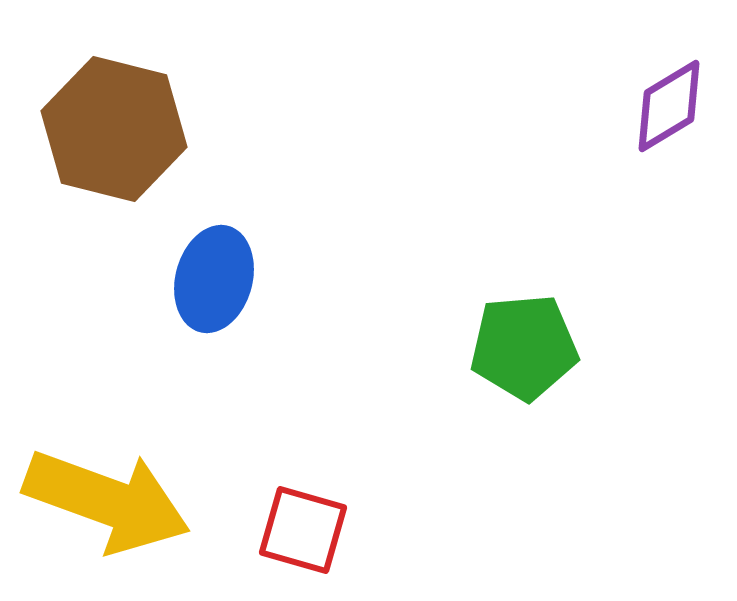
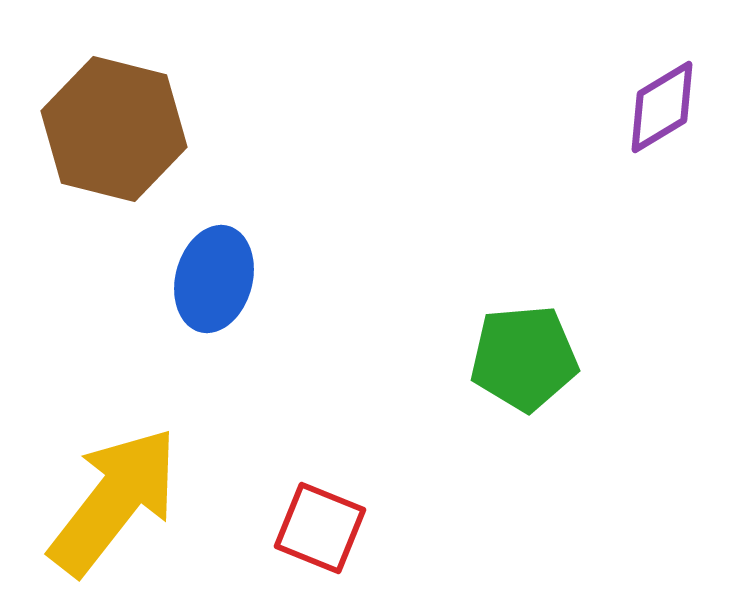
purple diamond: moved 7 px left, 1 px down
green pentagon: moved 11 px down
yellow arrow: moved 7 px right; rotated 72 degrees counterclockwise
red square: moved 17 px right, 2 px up; rotated 6 degrees clockwise
